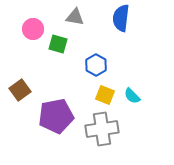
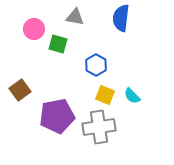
pink circle: moved 1 px right
purple pentagon: moved 1 px right
gray cross: moved 3 px left, 2 px up
